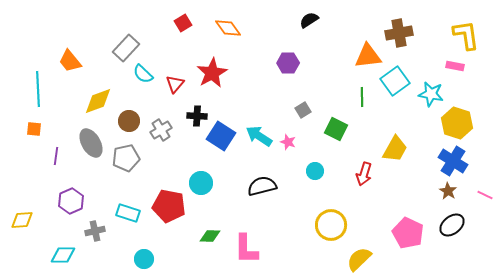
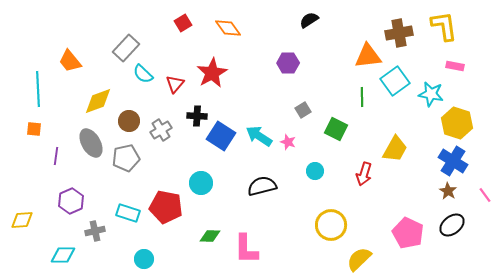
yellow L-shape at (466, 35): moved 22 px left, 9 px up
pink line at (485, 195): rotated 28 degrees clockwise
red pentagon at (169, 206): moved 3 px left, 1 px down
